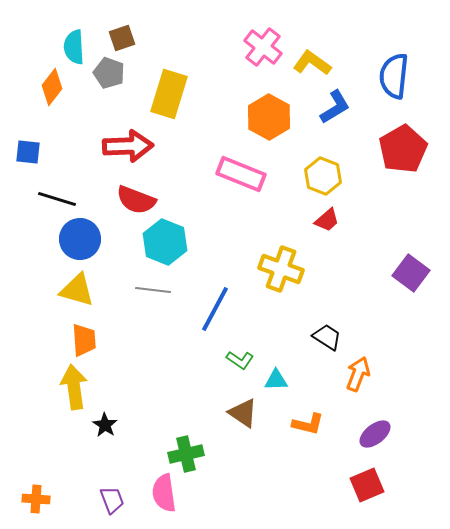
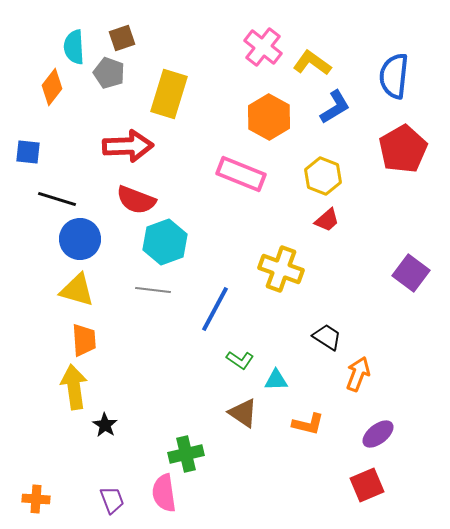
cyan hexagon: rotated 18 degrees clockwise
purple ellipse: moved 3 px right
